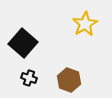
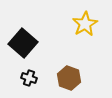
brown hexagon: moved 2 px up
